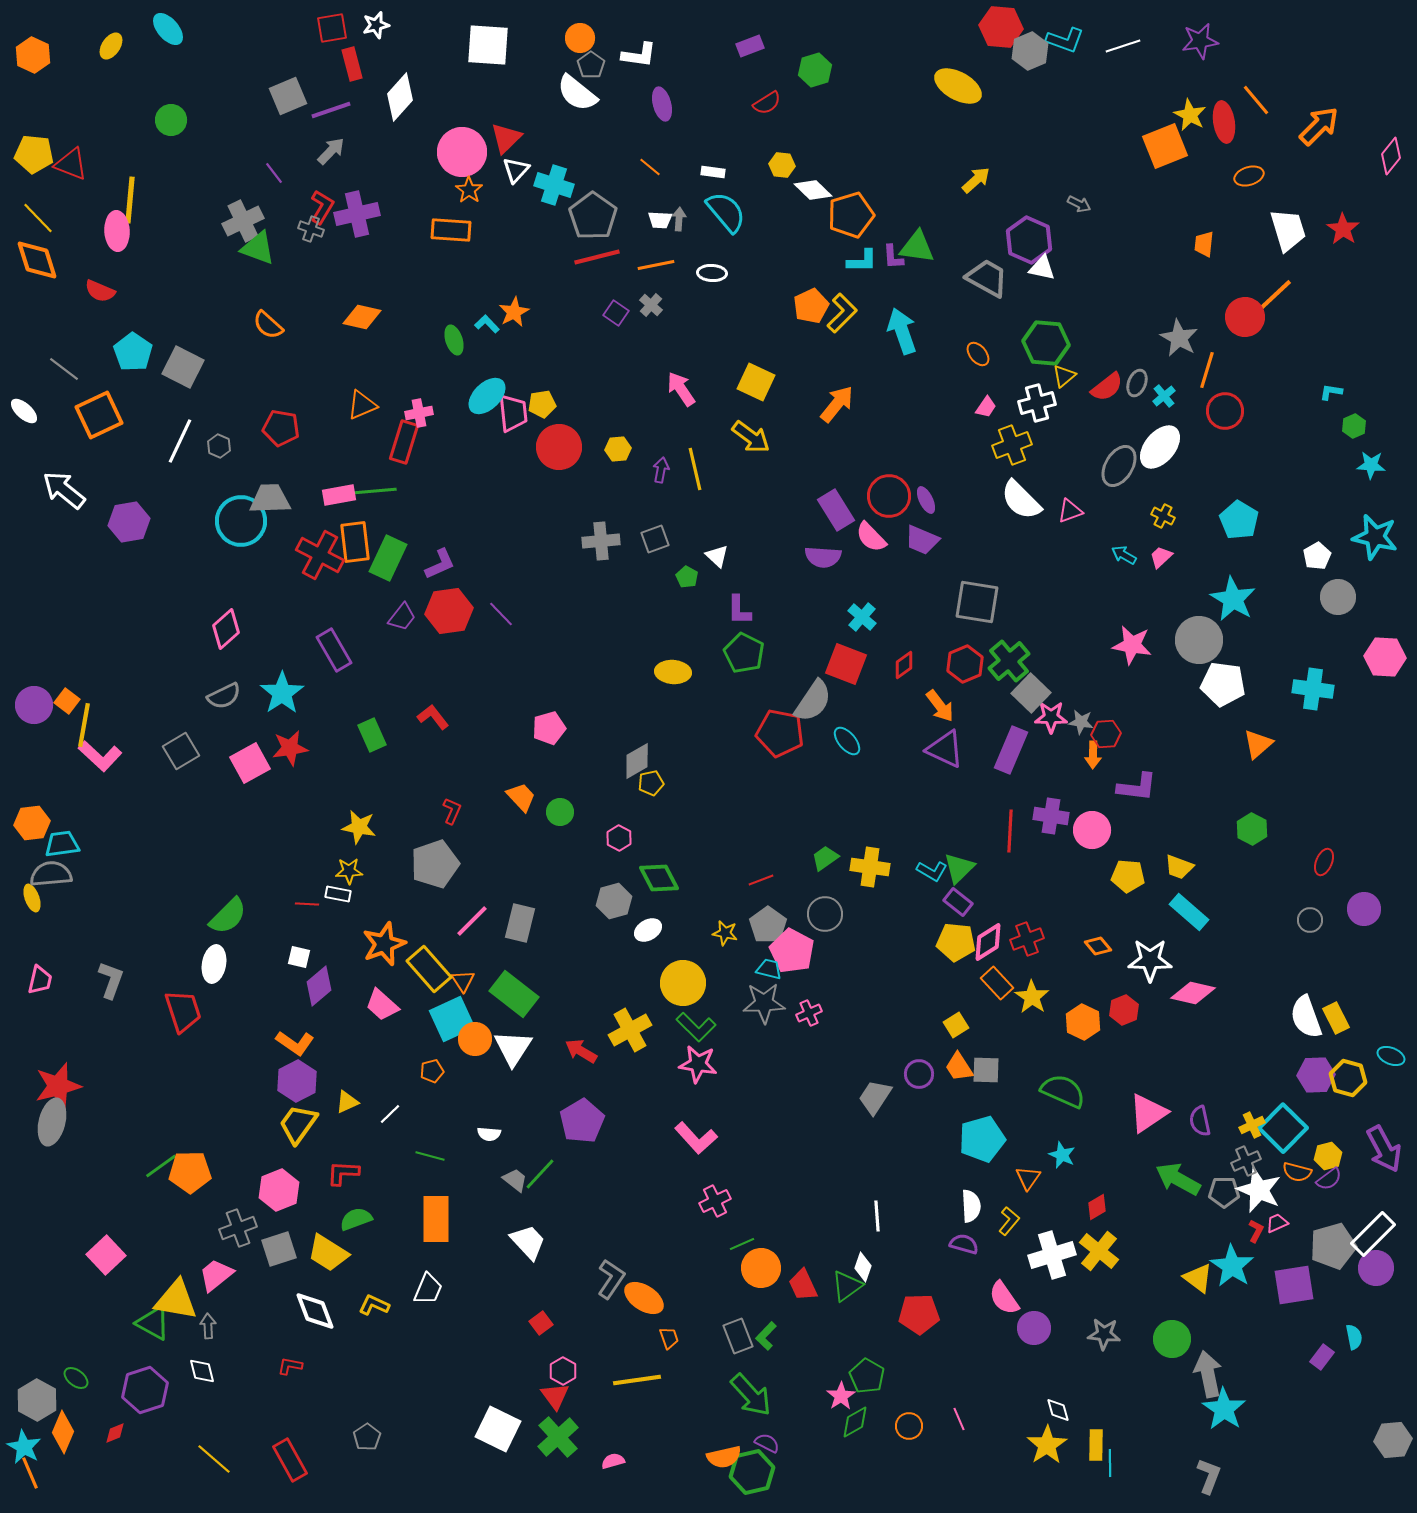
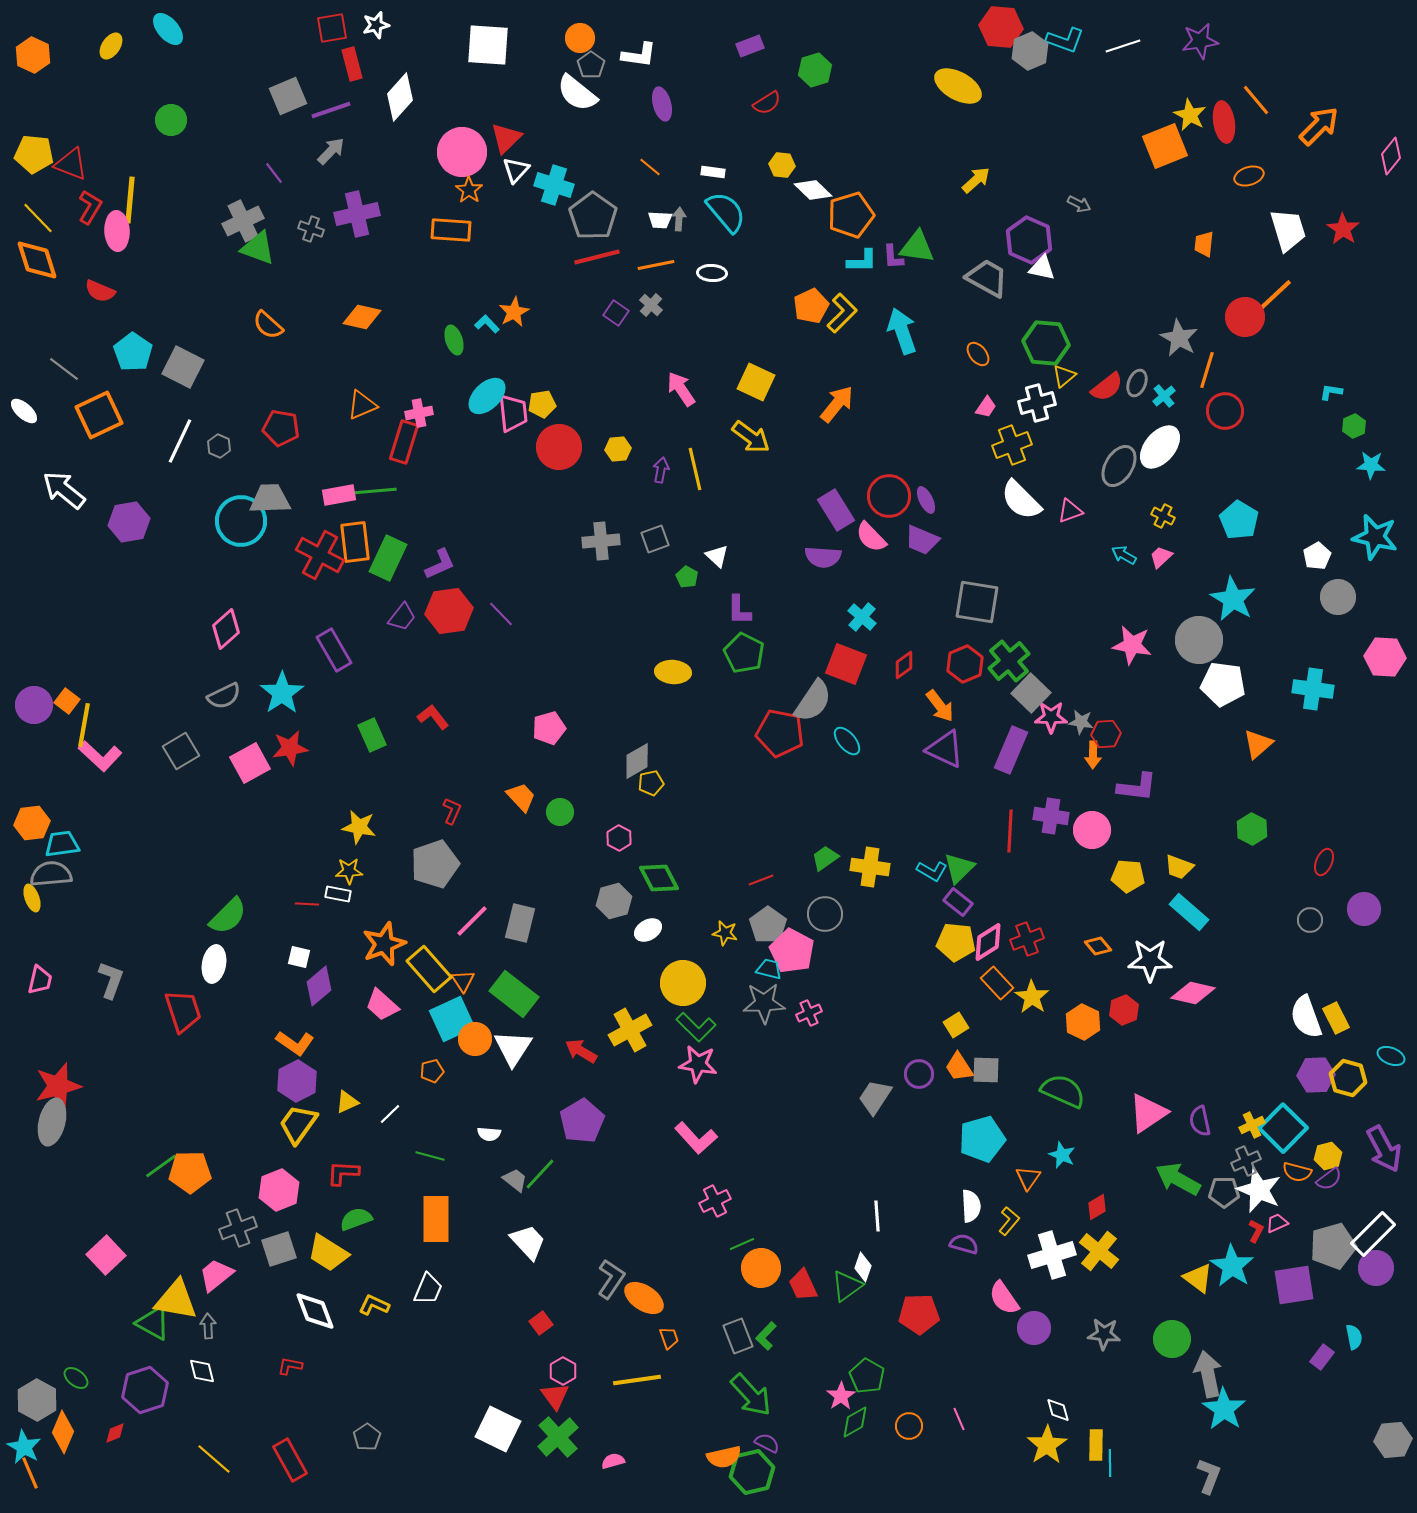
red L-shape at (322, 207): moved 232 px left
